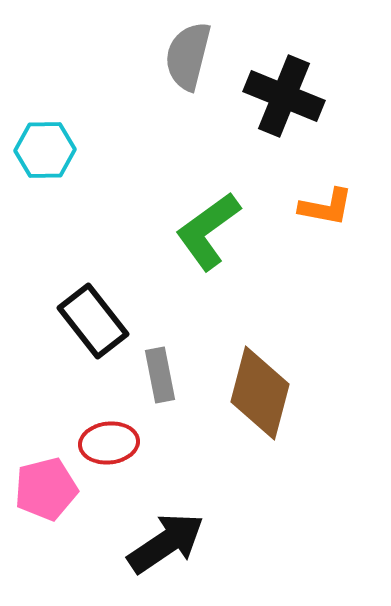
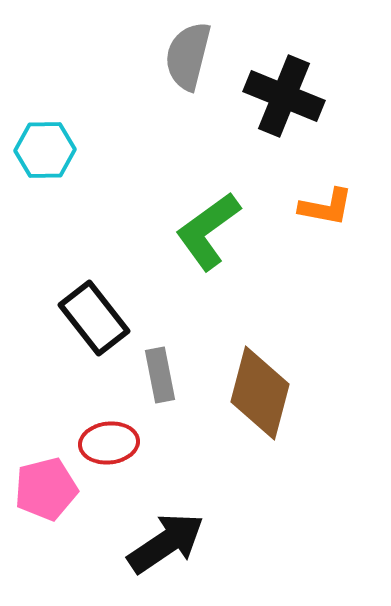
black rectangle: moved 1 px right, 3 px up
